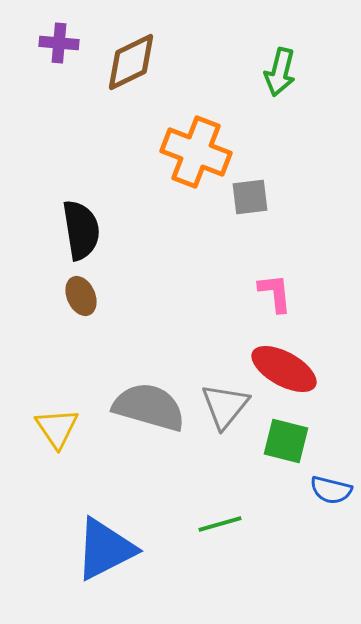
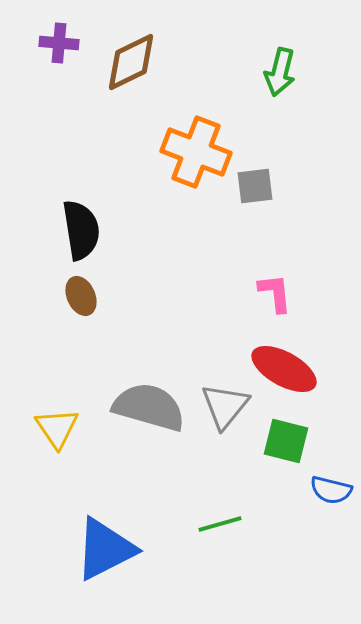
gray square: moved 5 px right, 11 px up
